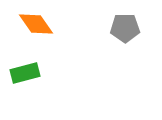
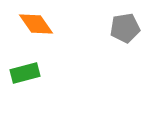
gray pentagon: rotated 8 degrees counterclockwise
